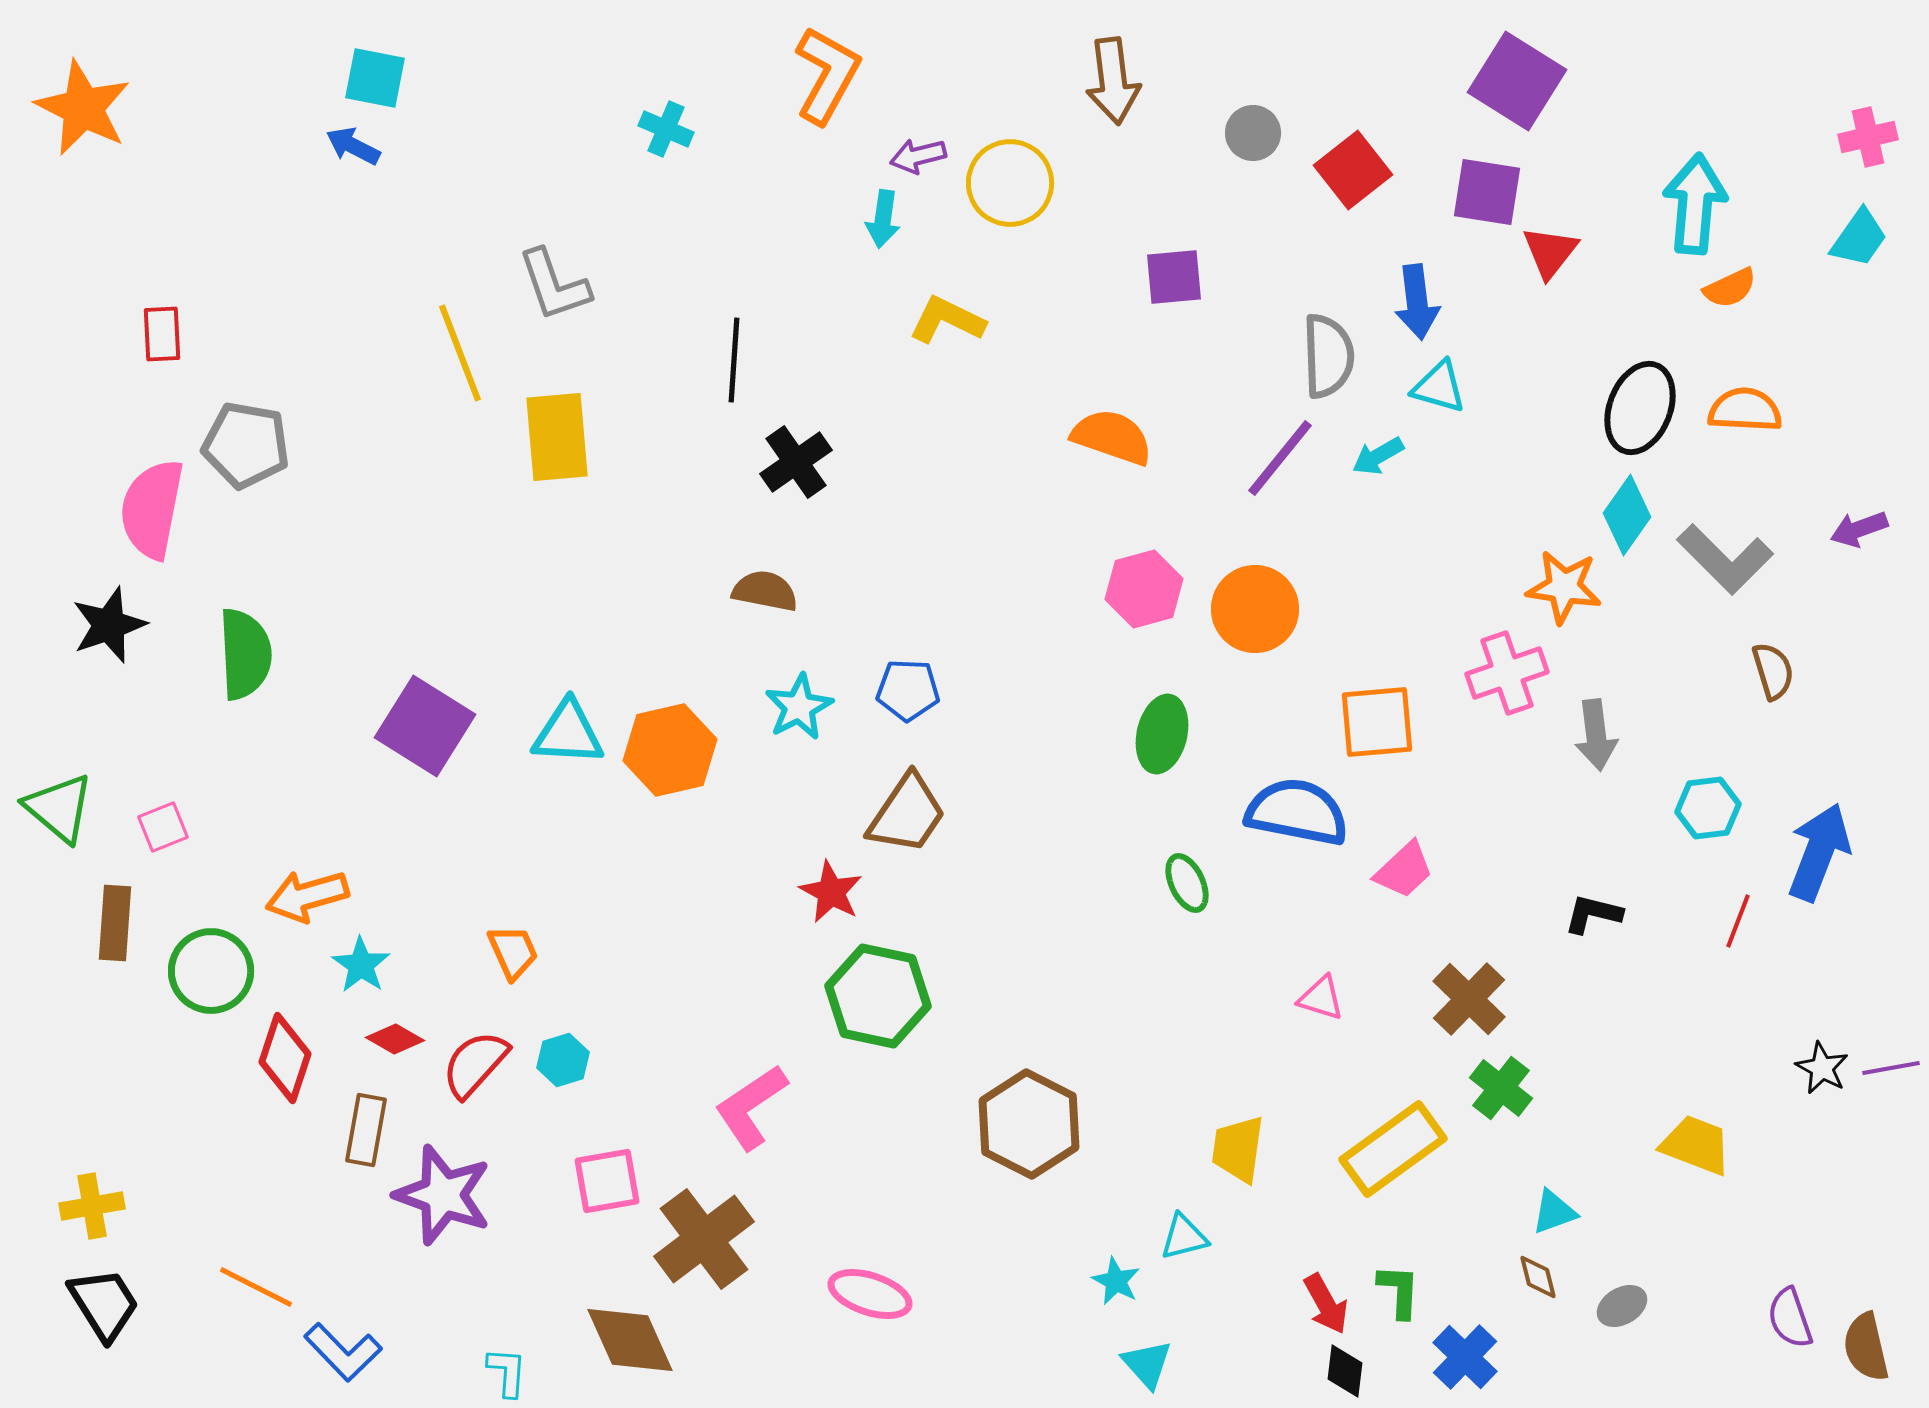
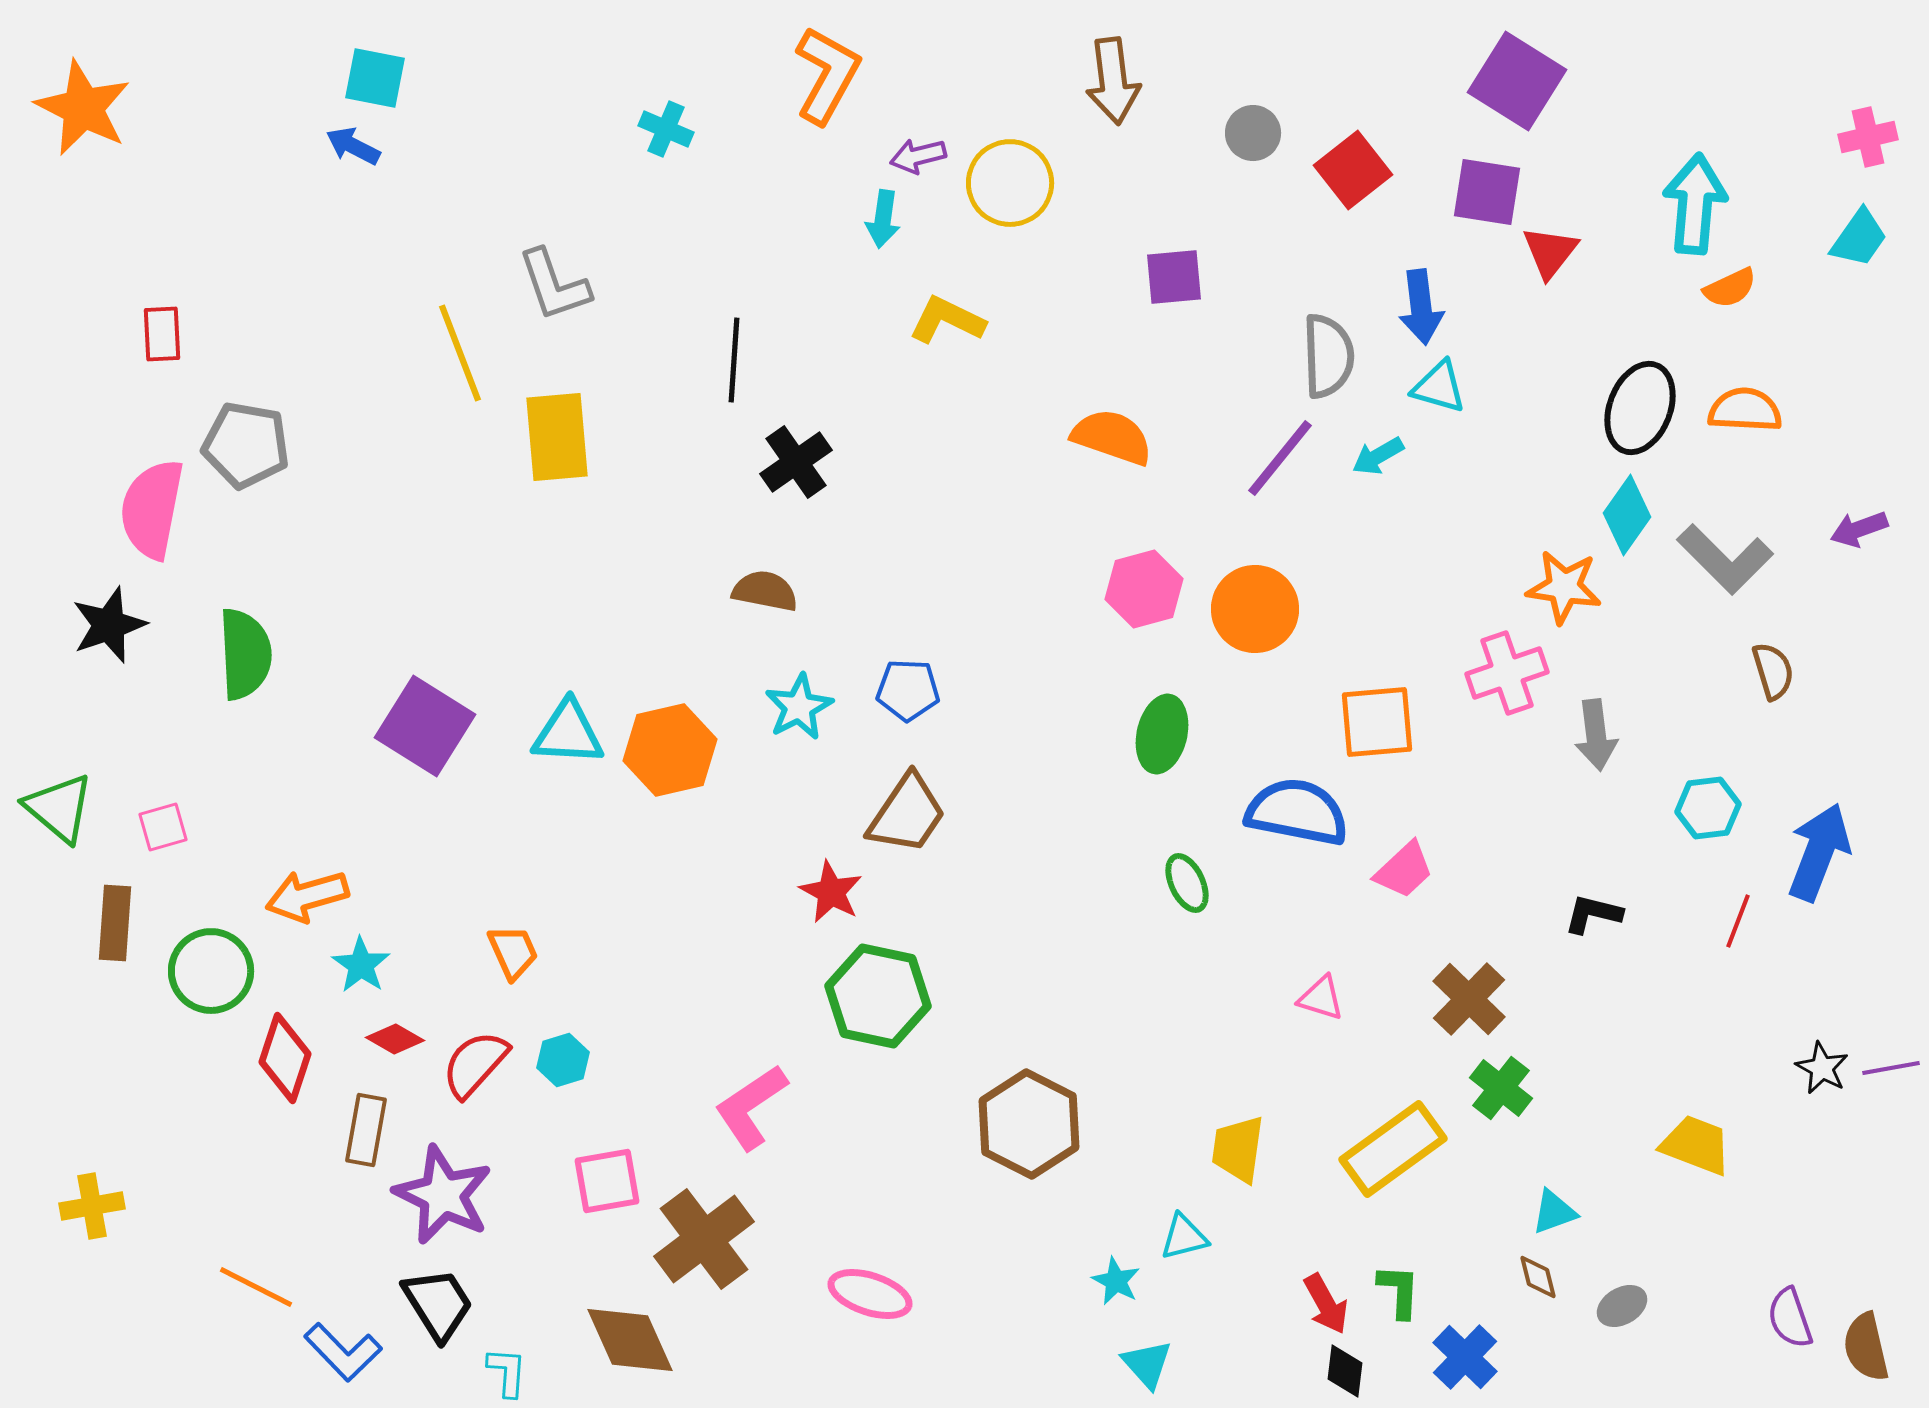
blue arrow at (1417, 302): moved 4 px right, 5 px down
pink square at (163, 827): rotated 6 degrees clockwise
purple star at (443, 1195): rotated 6 degrees clockwise
black trapezoid at (104, 1304): moved 334 px right
